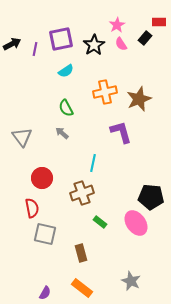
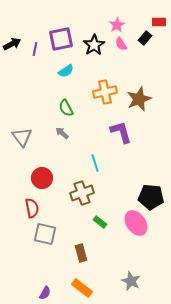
cyan line: moved 2 px right; rotated 30 degrees counterclockwise
